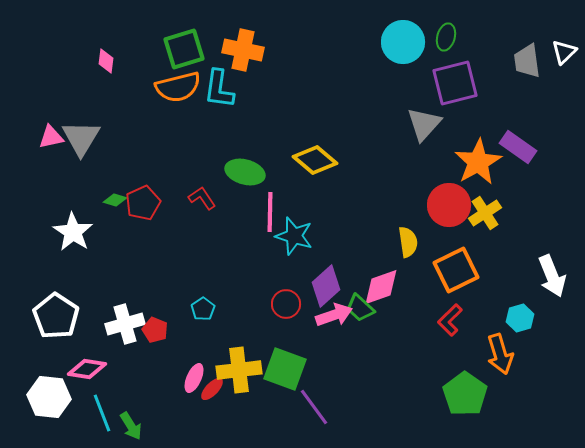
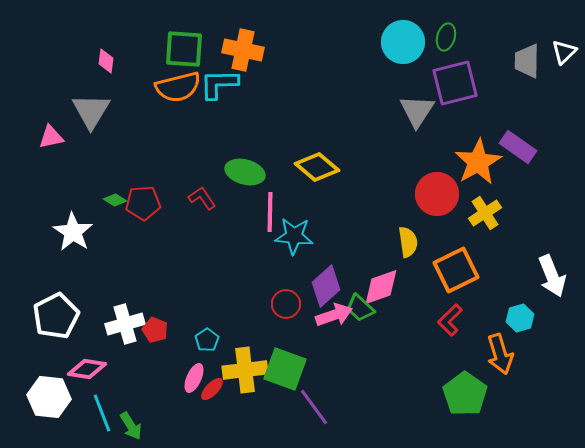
green square at (184, 49): rotated 21 degrees clockwise
gray trapezoid at (527, 61): rotated 9 degrees clockwise
cyan L-shape at (219, 89): moved 5 px up; rotated 81 degrees clockwise
gray triangle at (424, 124): moved 7 px left, 13 px up; rotated 9 degrees counterclockwise
gray triangle at (81, 138): moved 10 px right, 27 px up
yellow diamond at (315, 160): moved 2 px right, 7 px down
green diamond at (115, 200): rotated 15 degrees clockwise
red pentagon at (143, 203): rotated 20 degrees clockwise
red circle at (449, 205): moved 12 px left, 11 px up
cyan star at (294, 236): rotated 12 degrees counterclockwise
cyan pentagon at (203, 309): moved 4 px right, 31 px down
white pentagon at (56, 316): rotated 12 degrees clockwise
yellow cross at (239, 370): moved 6 px right
